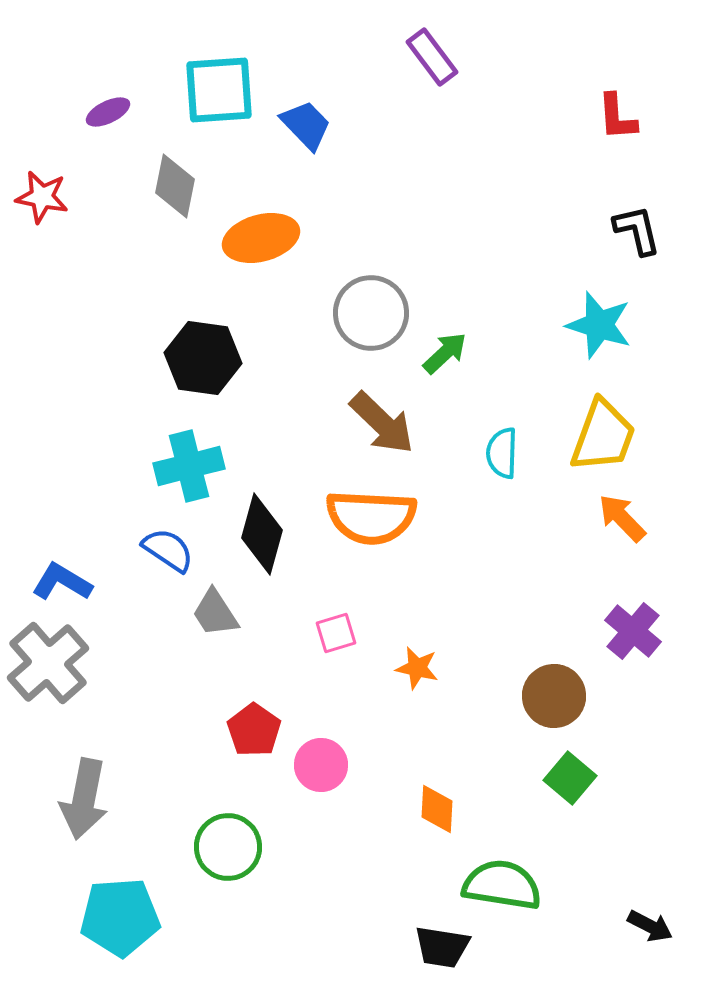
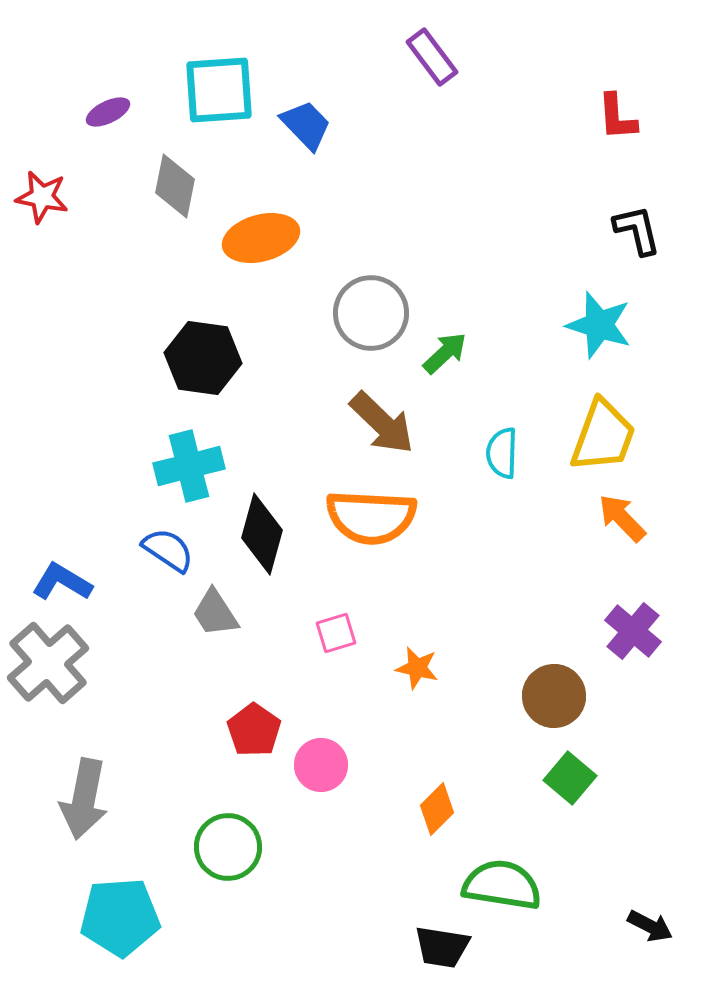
orange diamond: rotated 42 degrees clockwise
